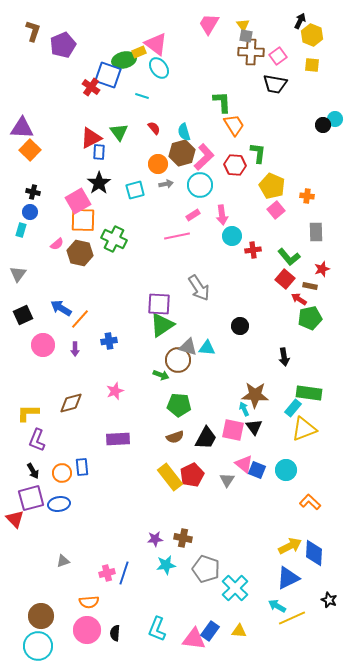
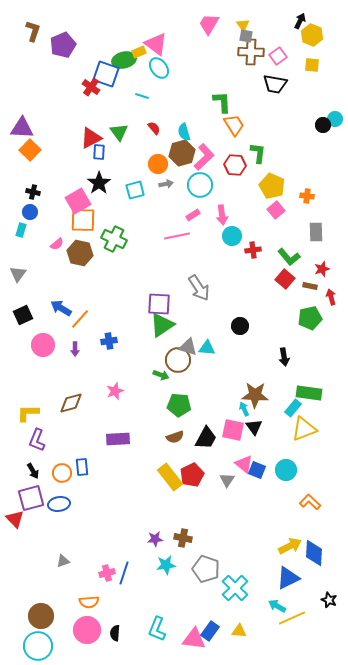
blue square at (108, 75): moved 2 px left, 1 px up
red arrow at (299, 299): moved 32 px right, 2 px up; rotated 42 degrees clockwise
